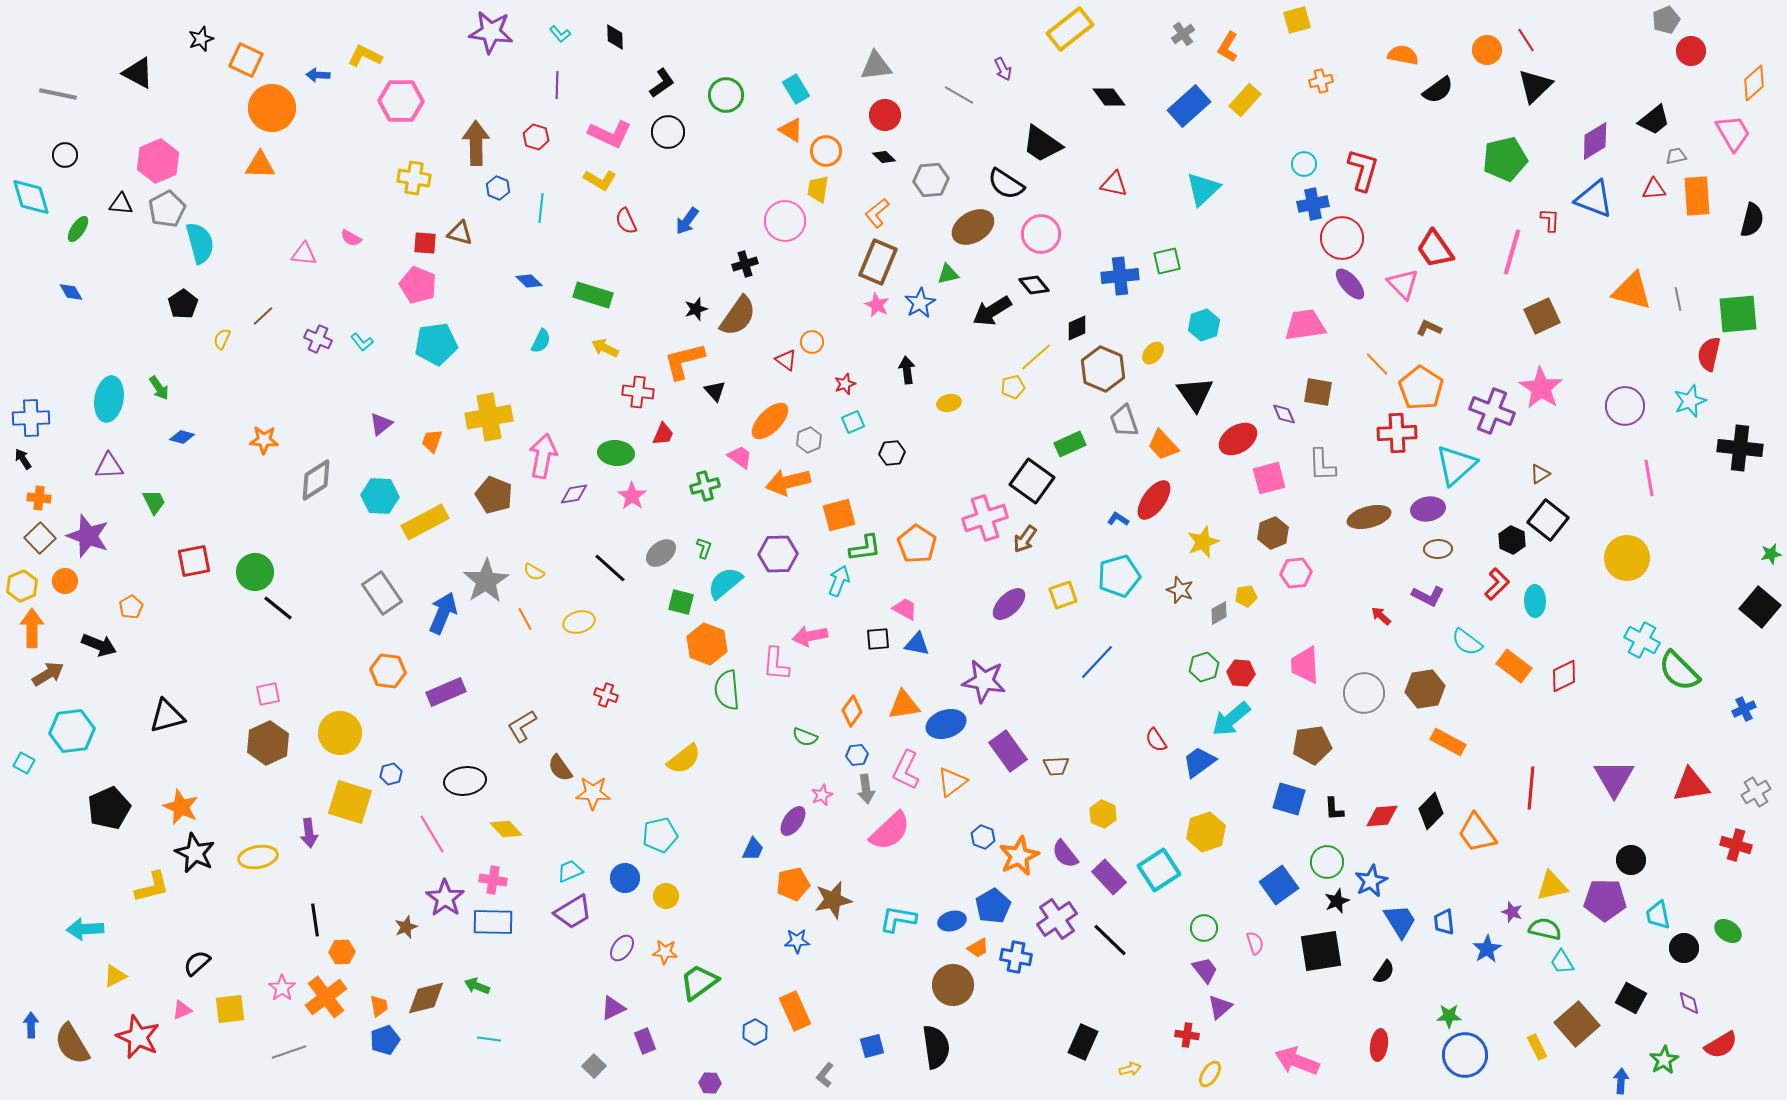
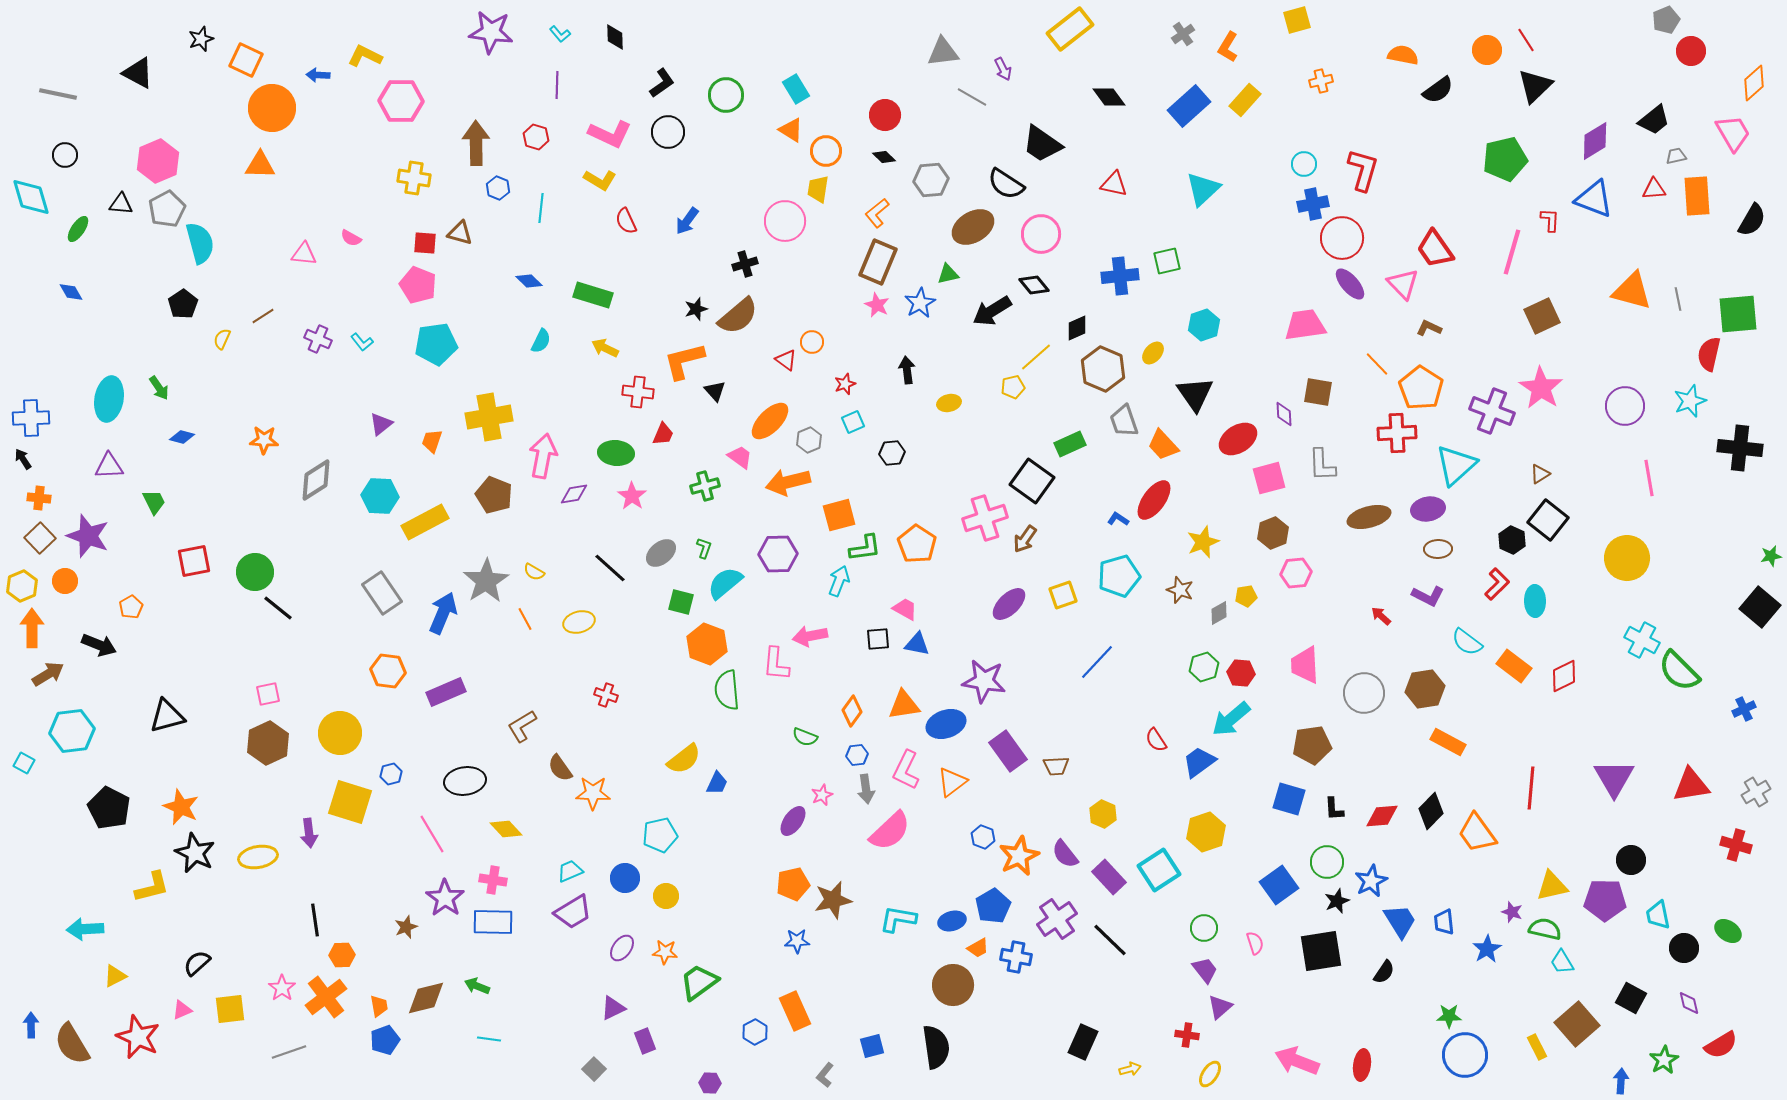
gray triangle at (876, 66): moved 67 px right, 14 px up
gray line at (959, 95): moved 13 px right, 2 px down
black semicircle at (1752, 220): rotated 16 degrees clockwise
brown line at (263, 316): rotated 10 degrees clockwise
brown semicircle at (738, 316): rotated 15 degrees clockwise
purple diamond at (1284, 414): rotated 20 degrees clockwise
green star at (1771, 554): moved 2 px down
black pentagon at (109, 808): rotated 21 degrees counterclockwise
blue trapezoid at (753, 849): moved 36 px left, 66 px up
orange hexagon at (342, 952): moved 3 px down
red ellipse at (1379, 1045): moved 17 px left, 20 px down
gray square at (594, 1066): moved 3 px down
